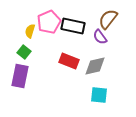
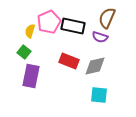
brown semicircle: moved 1 px left, 1 px up; rotated 15 degrees counterclockwise
purple semicircle: rotated 35 degrees counterclockwise
purple rectangle: moved 11 px right
